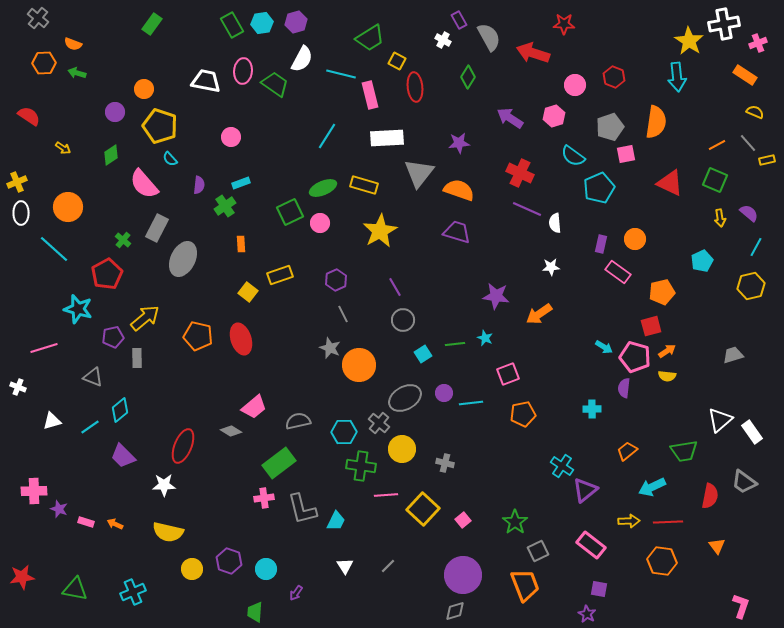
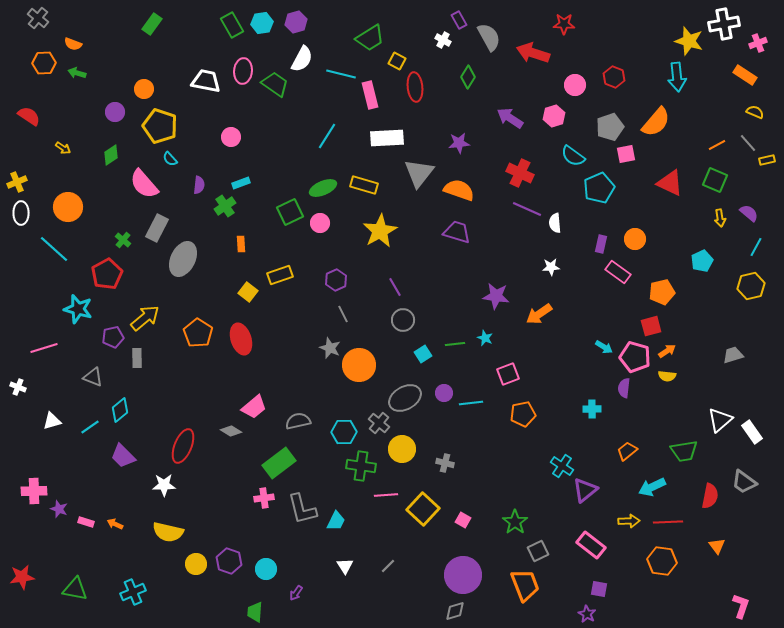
yellow star at (689, 41): rotated 16 degrees counterclockwise
orange semicircle at (656, 122): rotated 32 degrees clockwise
orange pentagon at (198, 336): moved 3 px up; rotated 20 degrees clockwise
pink square at (463, 520): rotated 21 degrees counterclockwise
yellow circle at (192, 569): moved 4 px right, 5 px up
